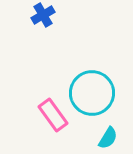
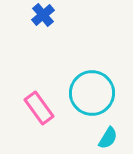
blue cross: rotated 10 degrees counterclockwise
pink rectangle: moved 14 px left, 7 px up
